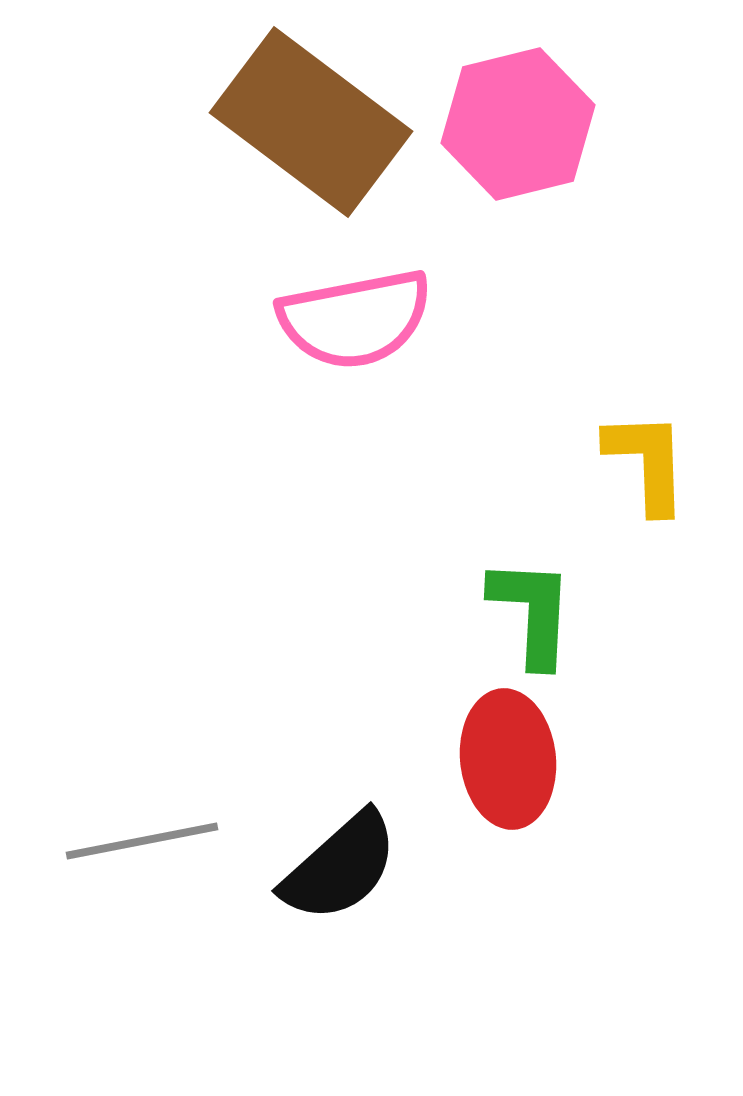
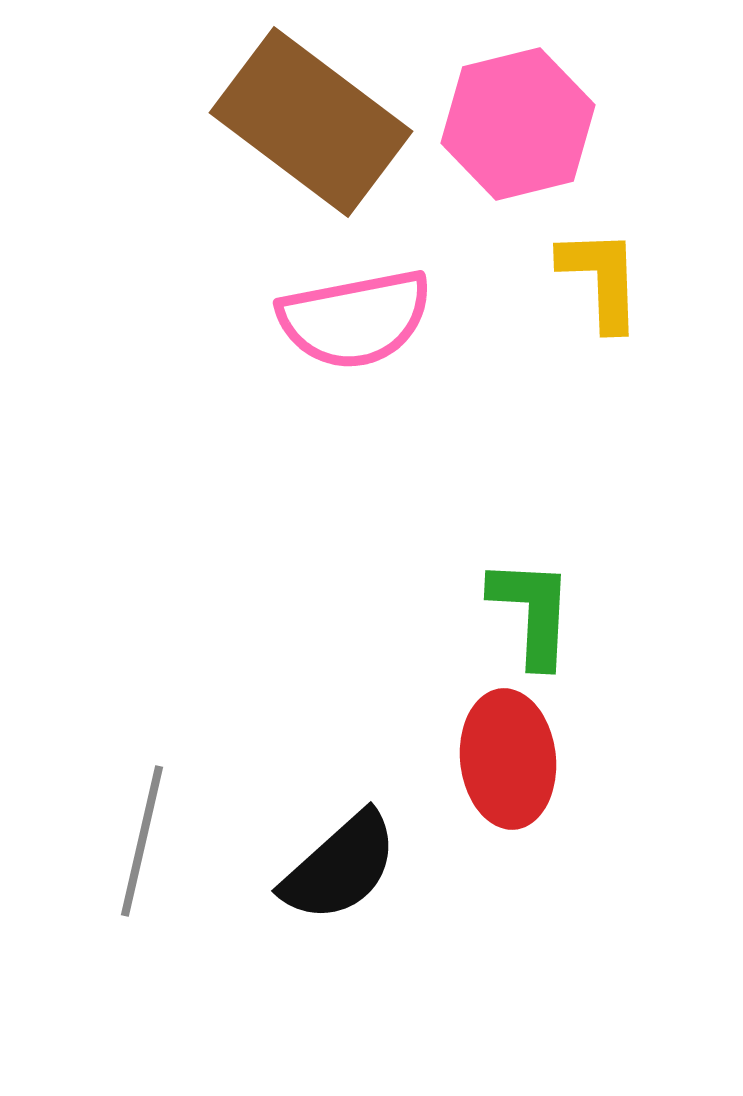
yellow L-shape: moved 46 px left, 183 px up
gray line: rotated 66 degrees counterclockwise
